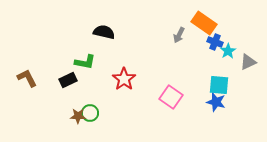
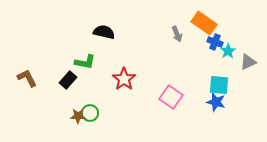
gray arrow: moved 2 px left, 1 px up; rotated 49 degrees counterclockwise
black rectangle: rotated 24 degrees counterclockwise
